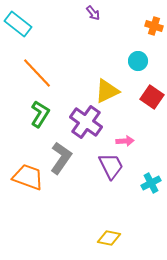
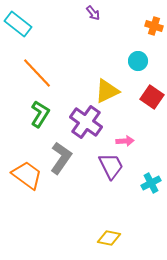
orange trapezoid: moved 1 px left, 2 px up; rotated 16 degrees clockwise
